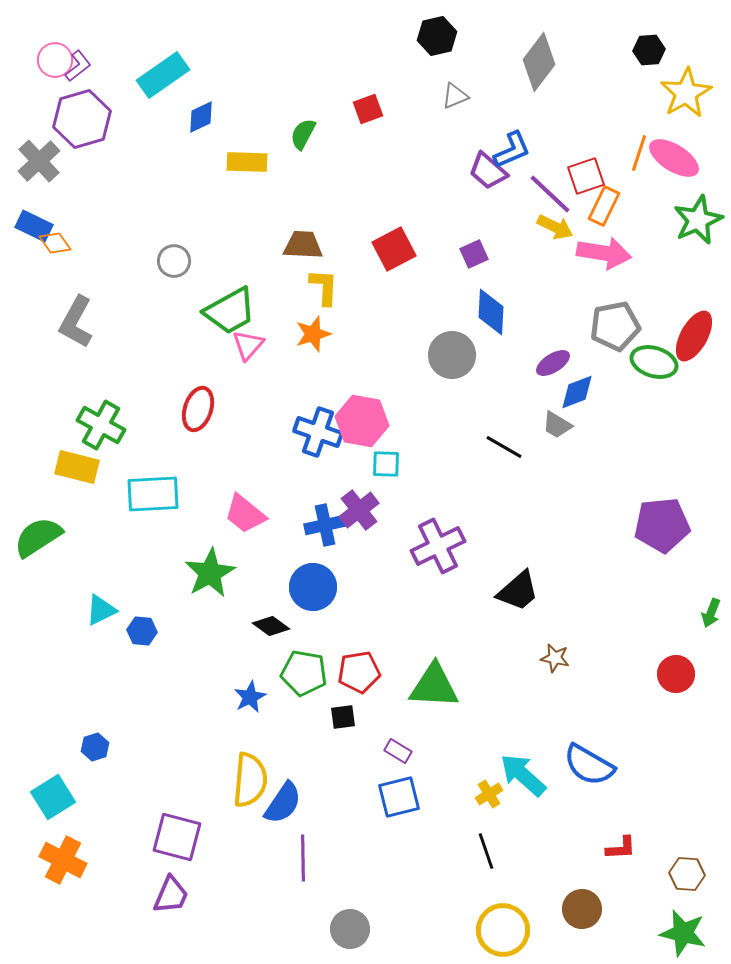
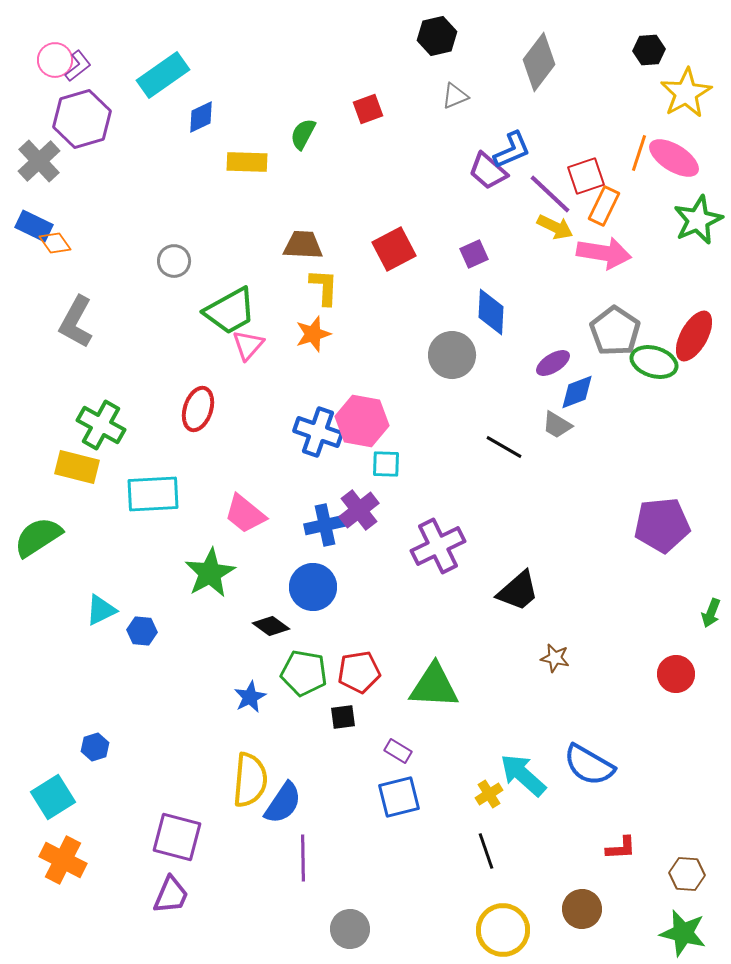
gray pentagon at (615, 326): moved 5 px down; rotated 27 degrees counterclockwise
